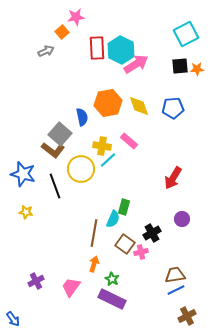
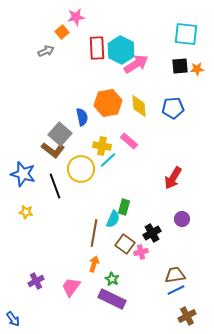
cyan square: rotated 35 degrees clockwise
yellow diamond: rotated 15 degrees clockwise
